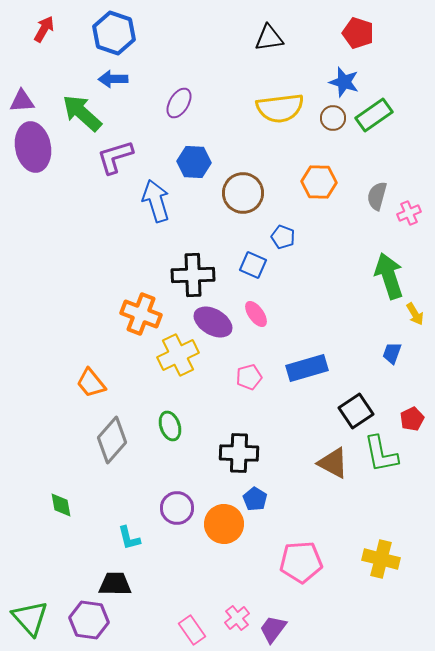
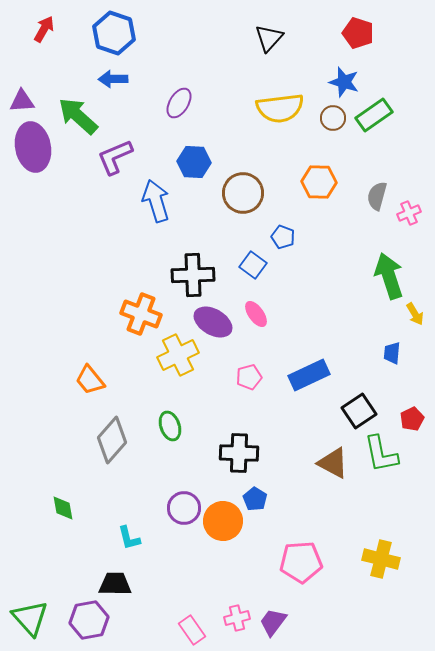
black triangle at (269, 38): rotated 40 degrees counterclockwise
green arrow at (82, 113): moved 4 px left, 3 px down
purple L-shape at (115, 157): rotated 6 degrees counterclockwise
blue square at (253, 265): rotated 12 degrees clockwise
blue trapezoid at (392, 353): rotated 15 degrees counterclockwise
blue rectangle at (307, 368): moved 2 px right, 7 px down; rotated 9 degrees counterclockwise
orange trapezoid at (91, 383): moved 1 px left, 3 px up
black square at (356, 411): moved 3 px right
green diamond at (61, 505): moved 2 px right, 3 px down
purple circle at (177, 508): moved 7 px right
orange circle at (224, 524): moved 1 px left, 3 px up
pink cross at (237, 618): rotated 25 degrees clockwise
purple hexagon at (89, 620): rotated 18 degrees counterclockwise
purple trapezoid at (273, 629): moved 7 px up
